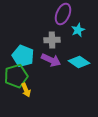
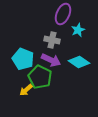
gray cross: rotated 14 degrees clockwise
cyan pentagon: moved 3 px down
green pentagon: moved 24 px right, 1 px down; rotated 30 degrees counterclockwise
yellow arrow: rotated 72 degrees clockwise
